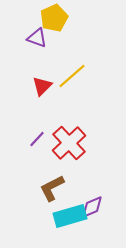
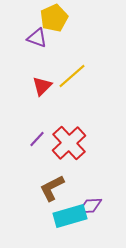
purple diamond: moved 2 px left, 1 px up; rotated 20 degrees clockwise
